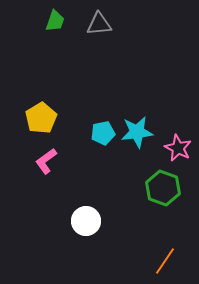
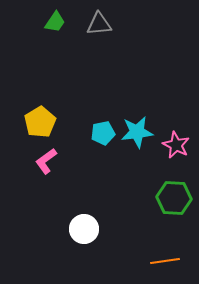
green trapezoid: moved 1 px down; rotated 15 degrees clockwise
yellow pentagon: moved 1 px left, 4 px down
pink star: moved 2 px left, 3 px up
green hexagon: moved 11 px right, 10 px down; rotated 16 degrees counterclockwise
white circle: moved 2 px left, 8 px down
orange line: rotated 48 degrees clockwise
